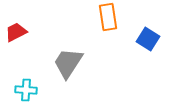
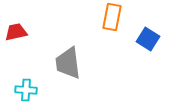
orange rectangle: moved 4 px right; rotated 20 degrees clockwise
red trapezoid: rotated 15 degrees clockwise
gray trapezoid: rotated 40 degrees counterclockwise
